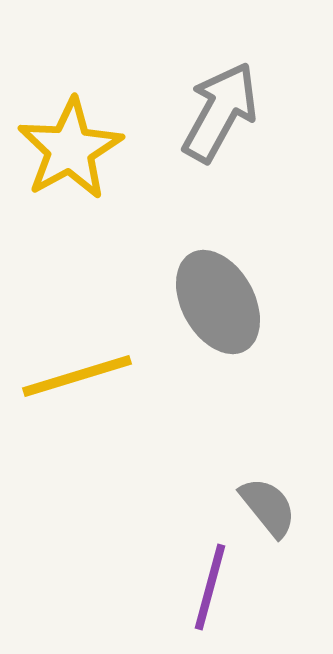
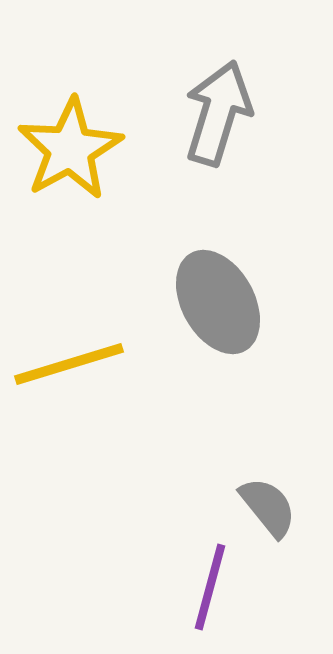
gray arrow: moved 2 px left, 1 px down; rotated 12 degrees counterclockwise
yellow line: moved 8 px left, 12 px up
